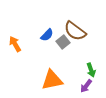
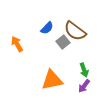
blue semicircle: moved 7 px up
orange arrow: moved 2 px right
green arrow: moved 7 px left
purple arrow: moved 2 px left
